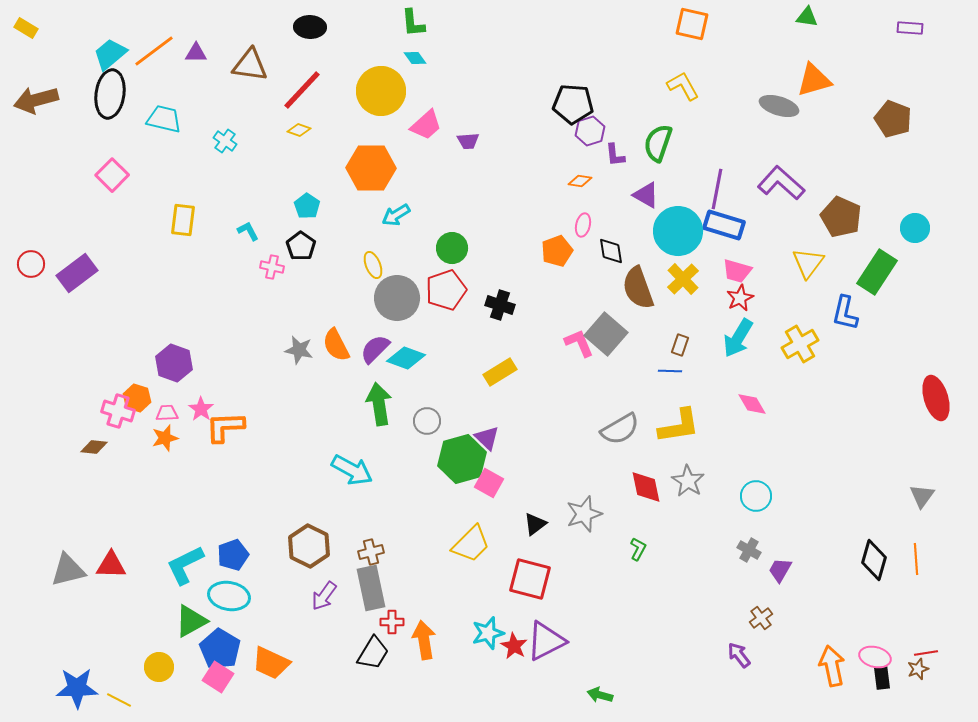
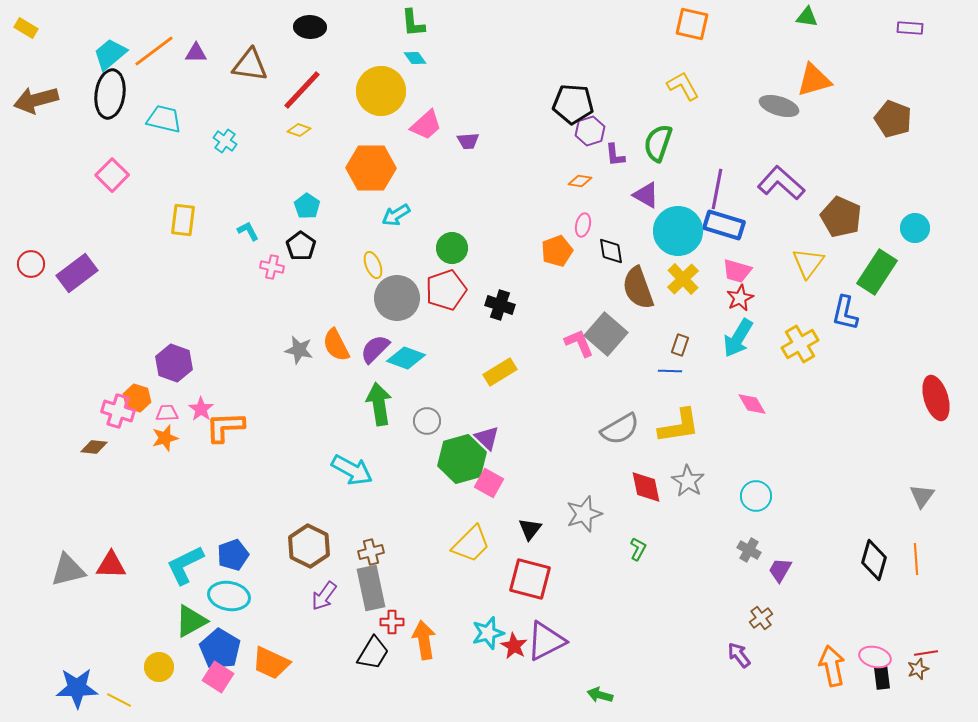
black triangle at (535, 524): moved 5 px left, 5 px down; rotated 15 degrees counterclockwise
